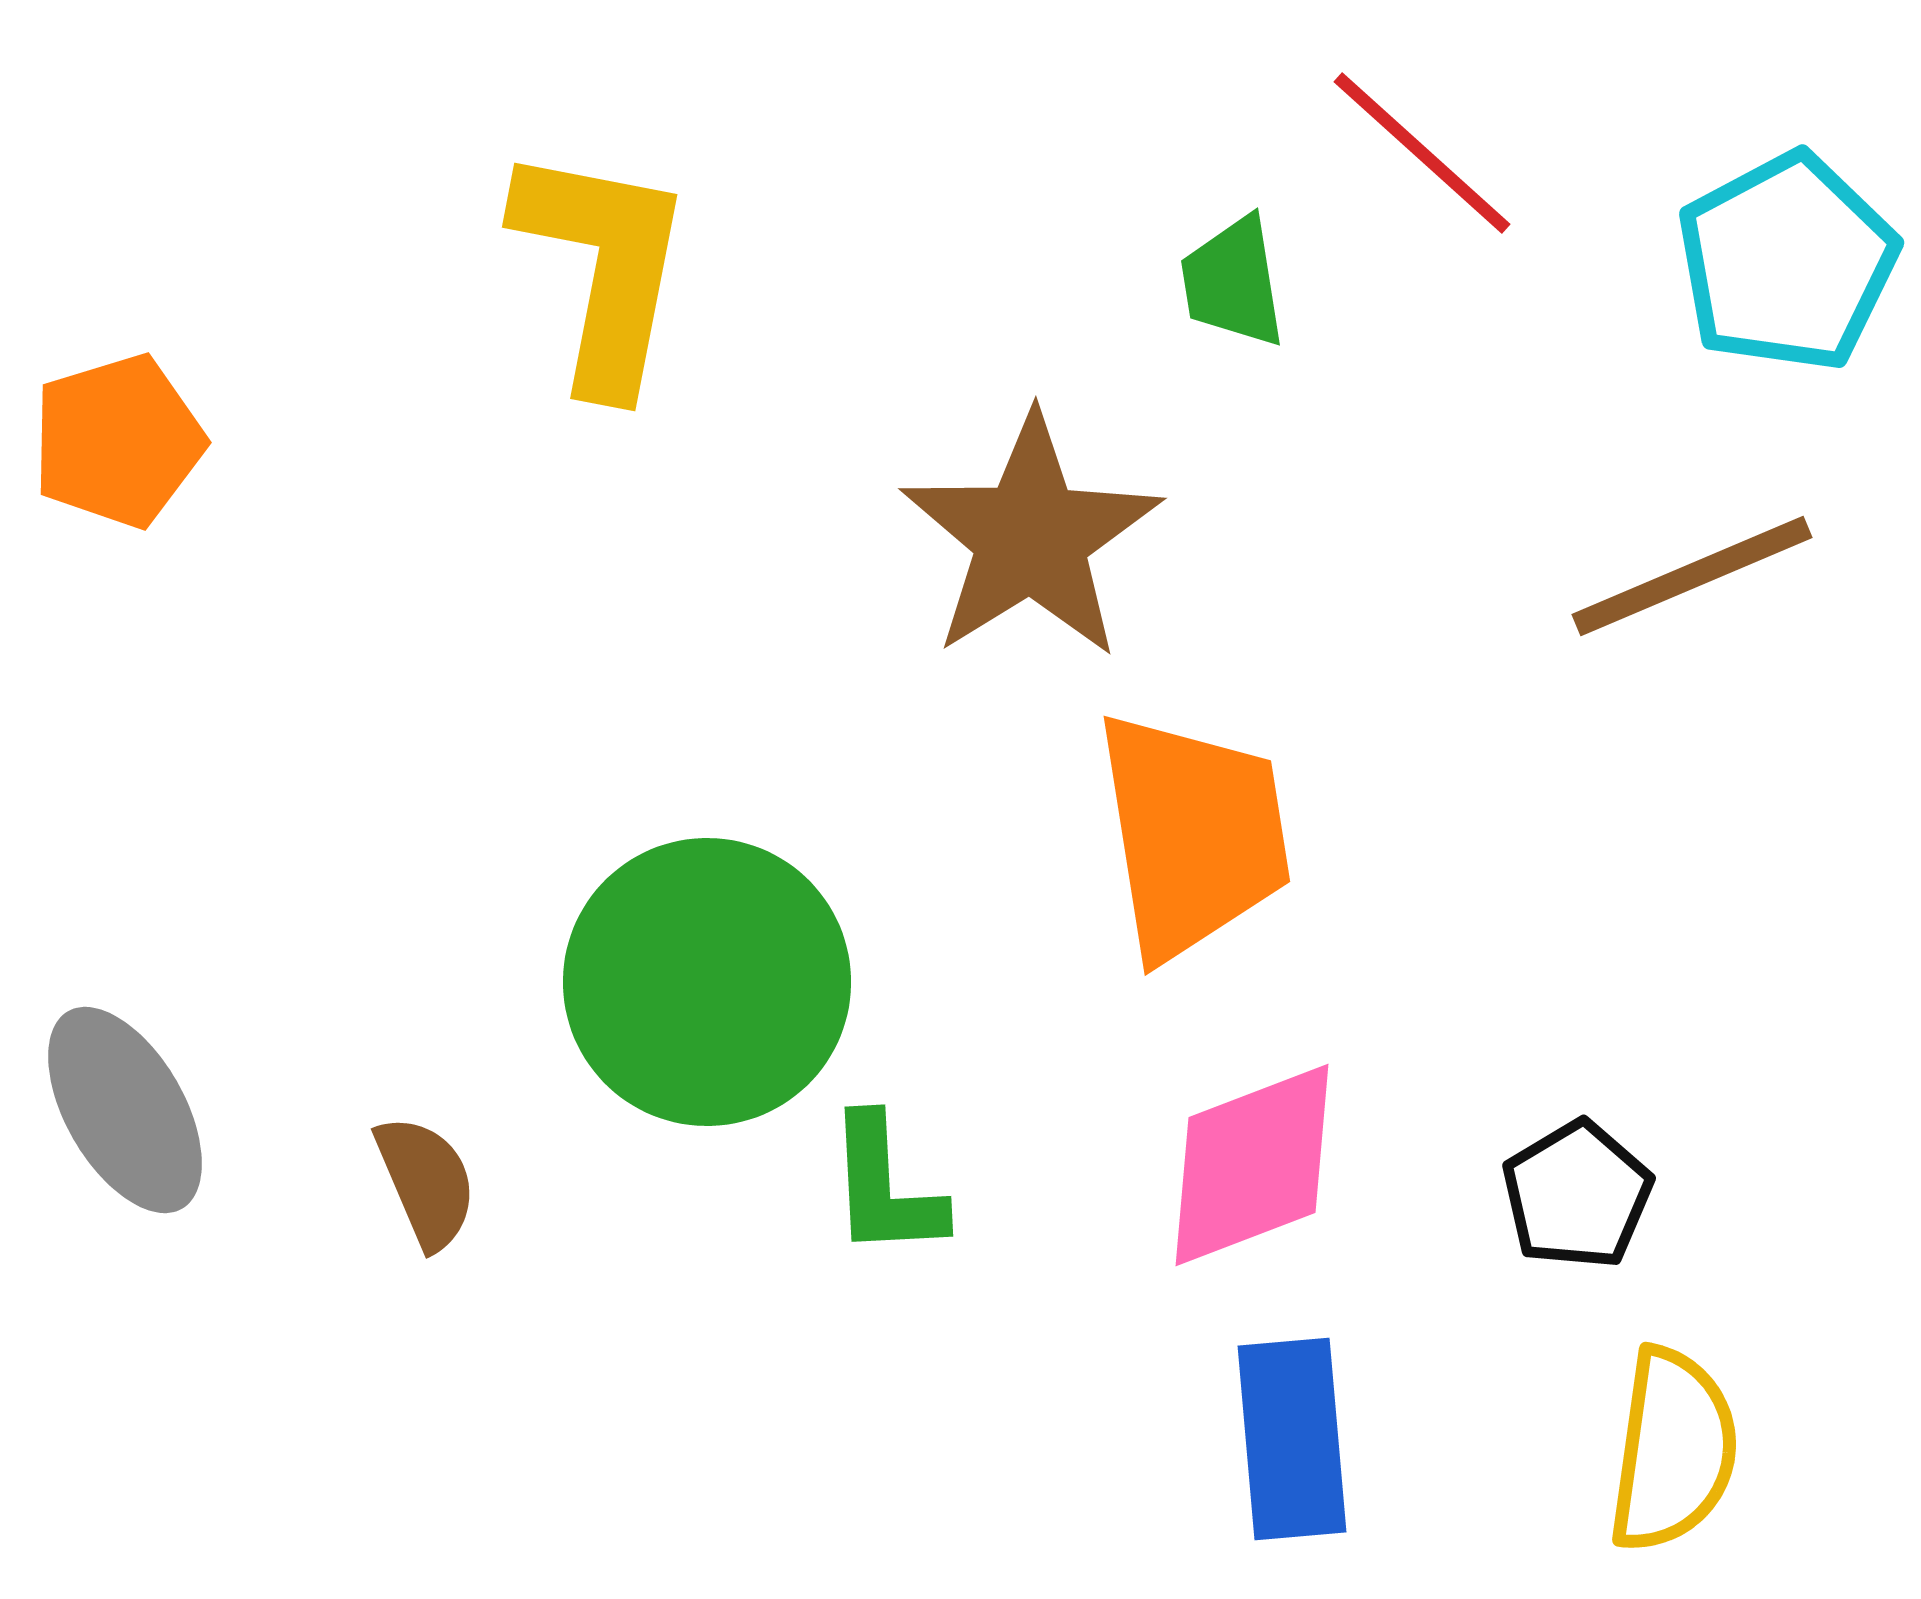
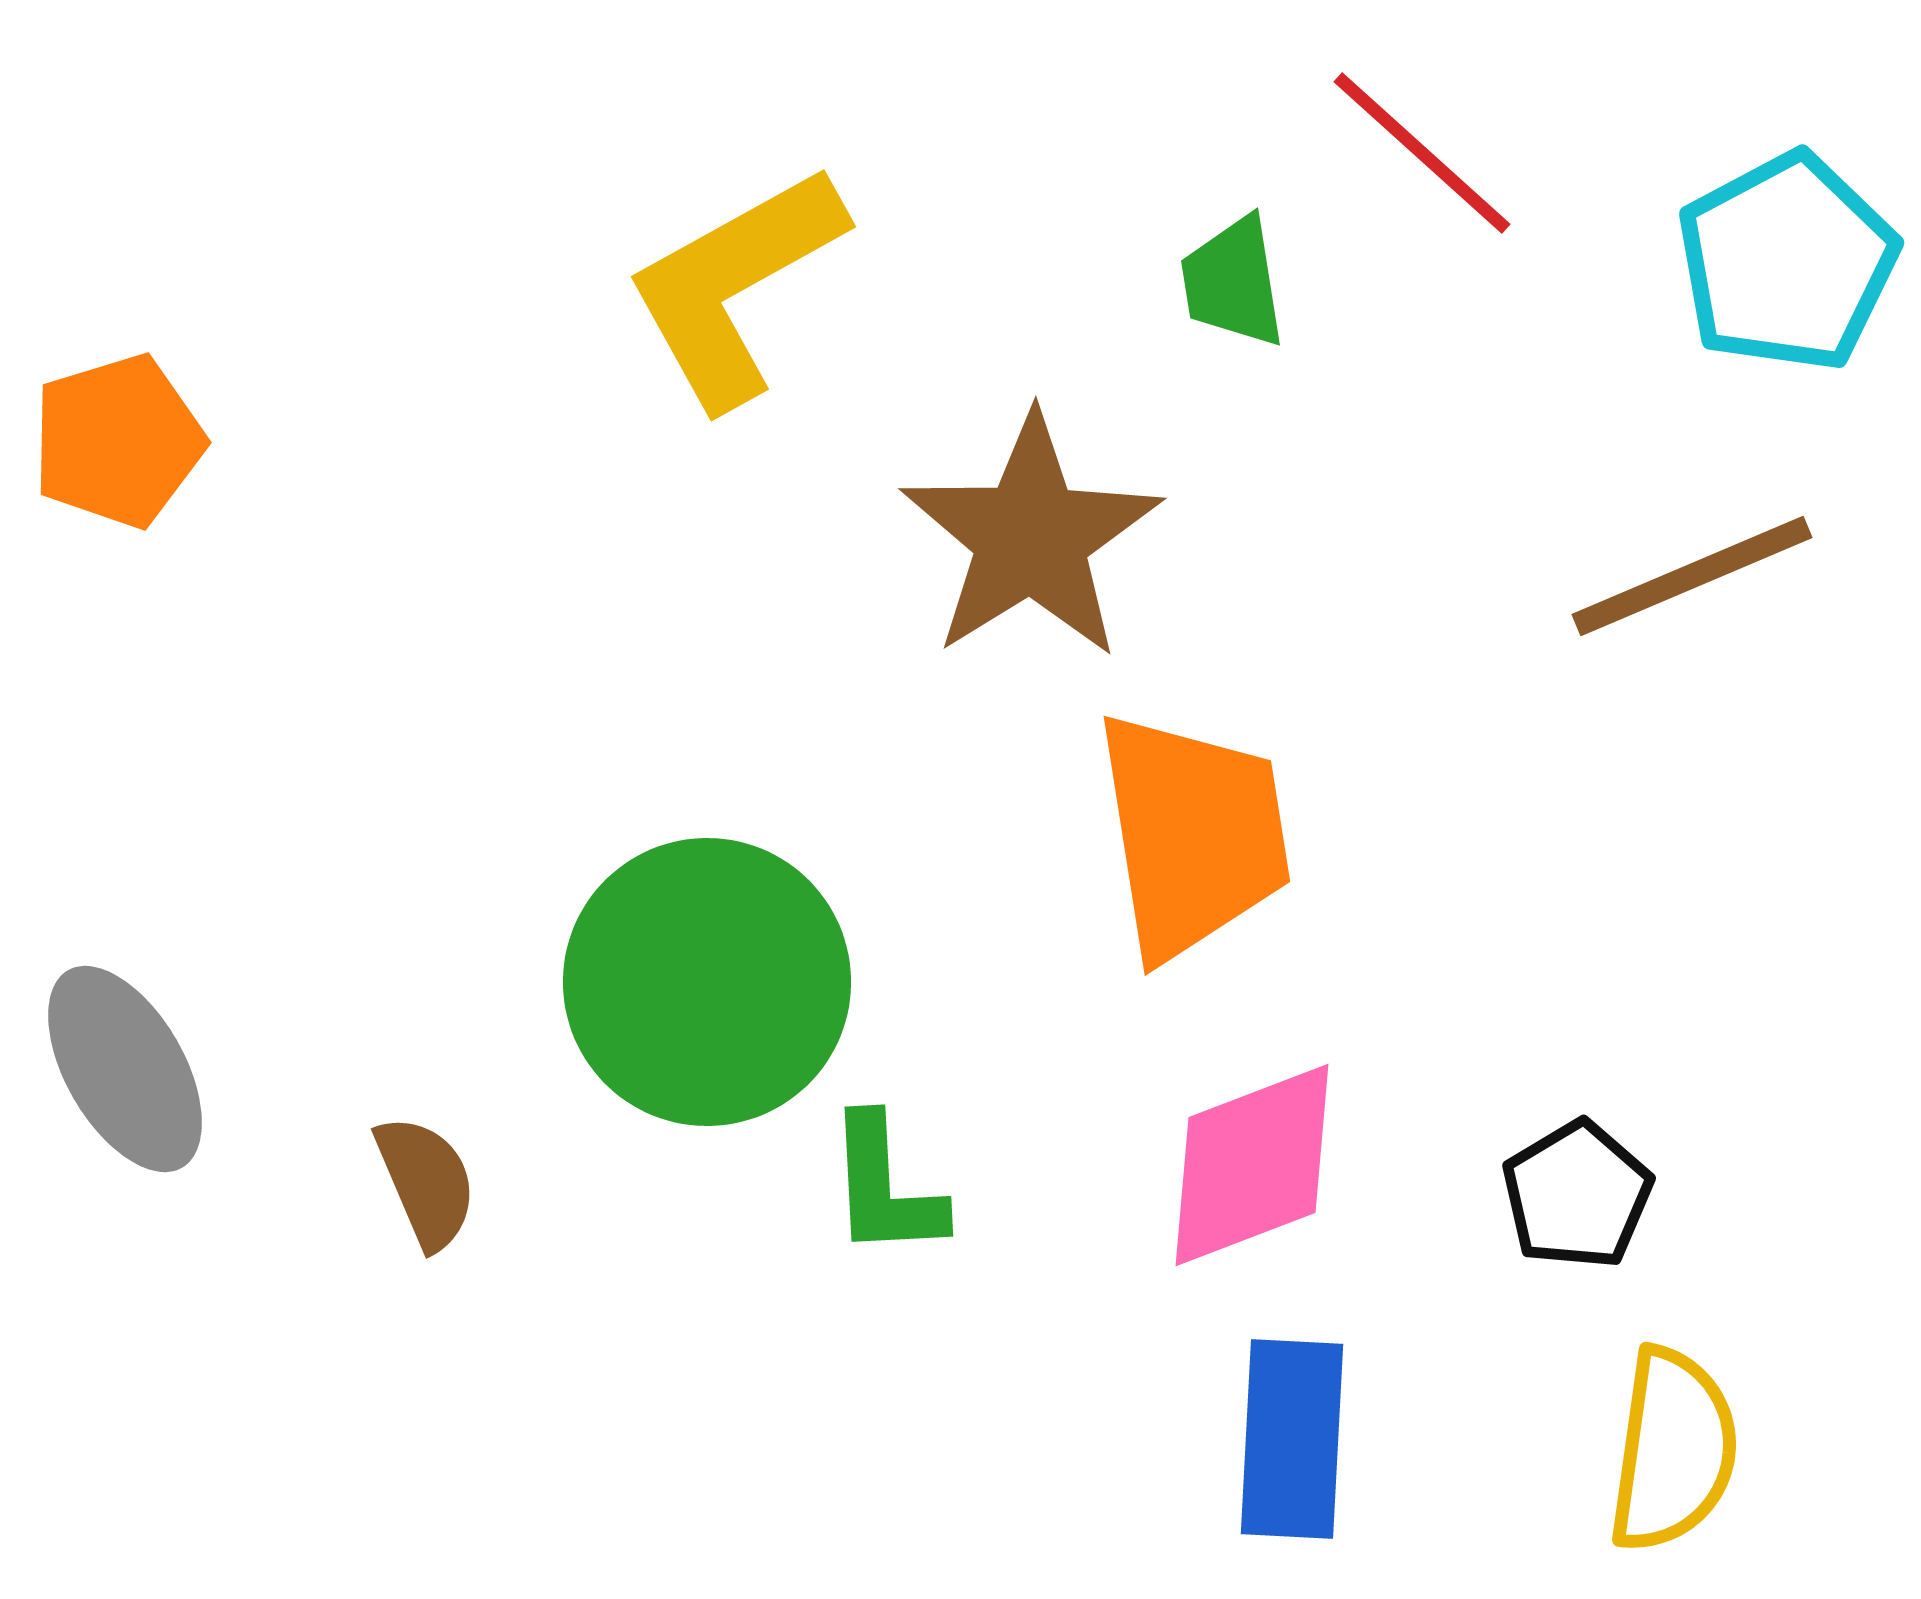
yellow L-shape: moved 132 px right, 18 px down; rotated 130 degrees counterclockwise
gray ellipse: moved 41 px up
blue rectangle: rotated 8 degrees clockwise
